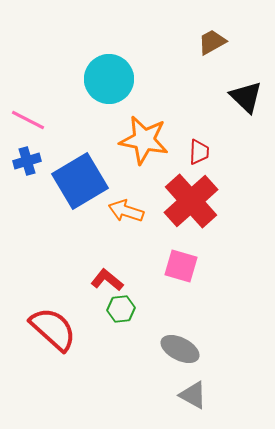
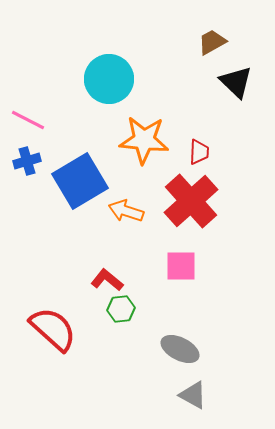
black triangle: moved 10 px left, 15 px up
orange star: rotated 6 degrees counterclockwise
pink square: rotated 16 degrees counterclockwise
